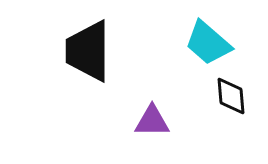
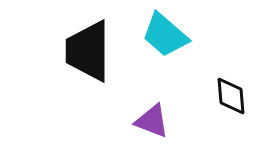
cyan trapezoid: moved 43 px left, 8 px up
purple triangle: rotated 21 degrees clockwise
